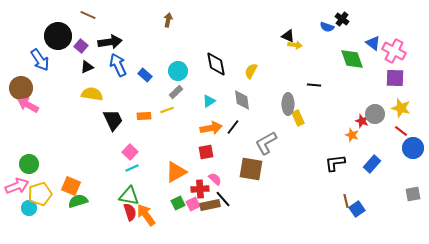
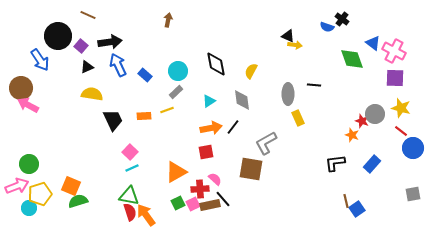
gray ellipse at (288, 104): moved 10 px up
